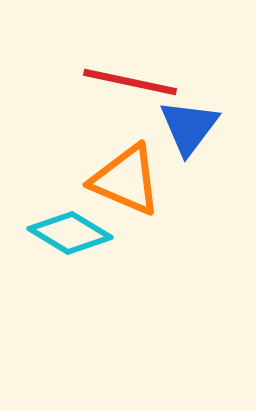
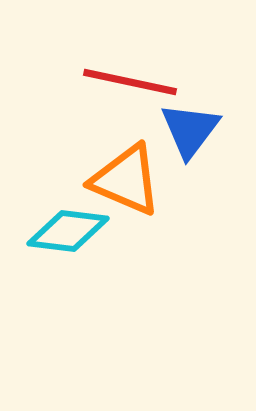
blue triangle: moved 1 px right, 3 px down
cyan diamond: moved 2 px left, 2 px up; rotated 24 degrees counterclockwise
